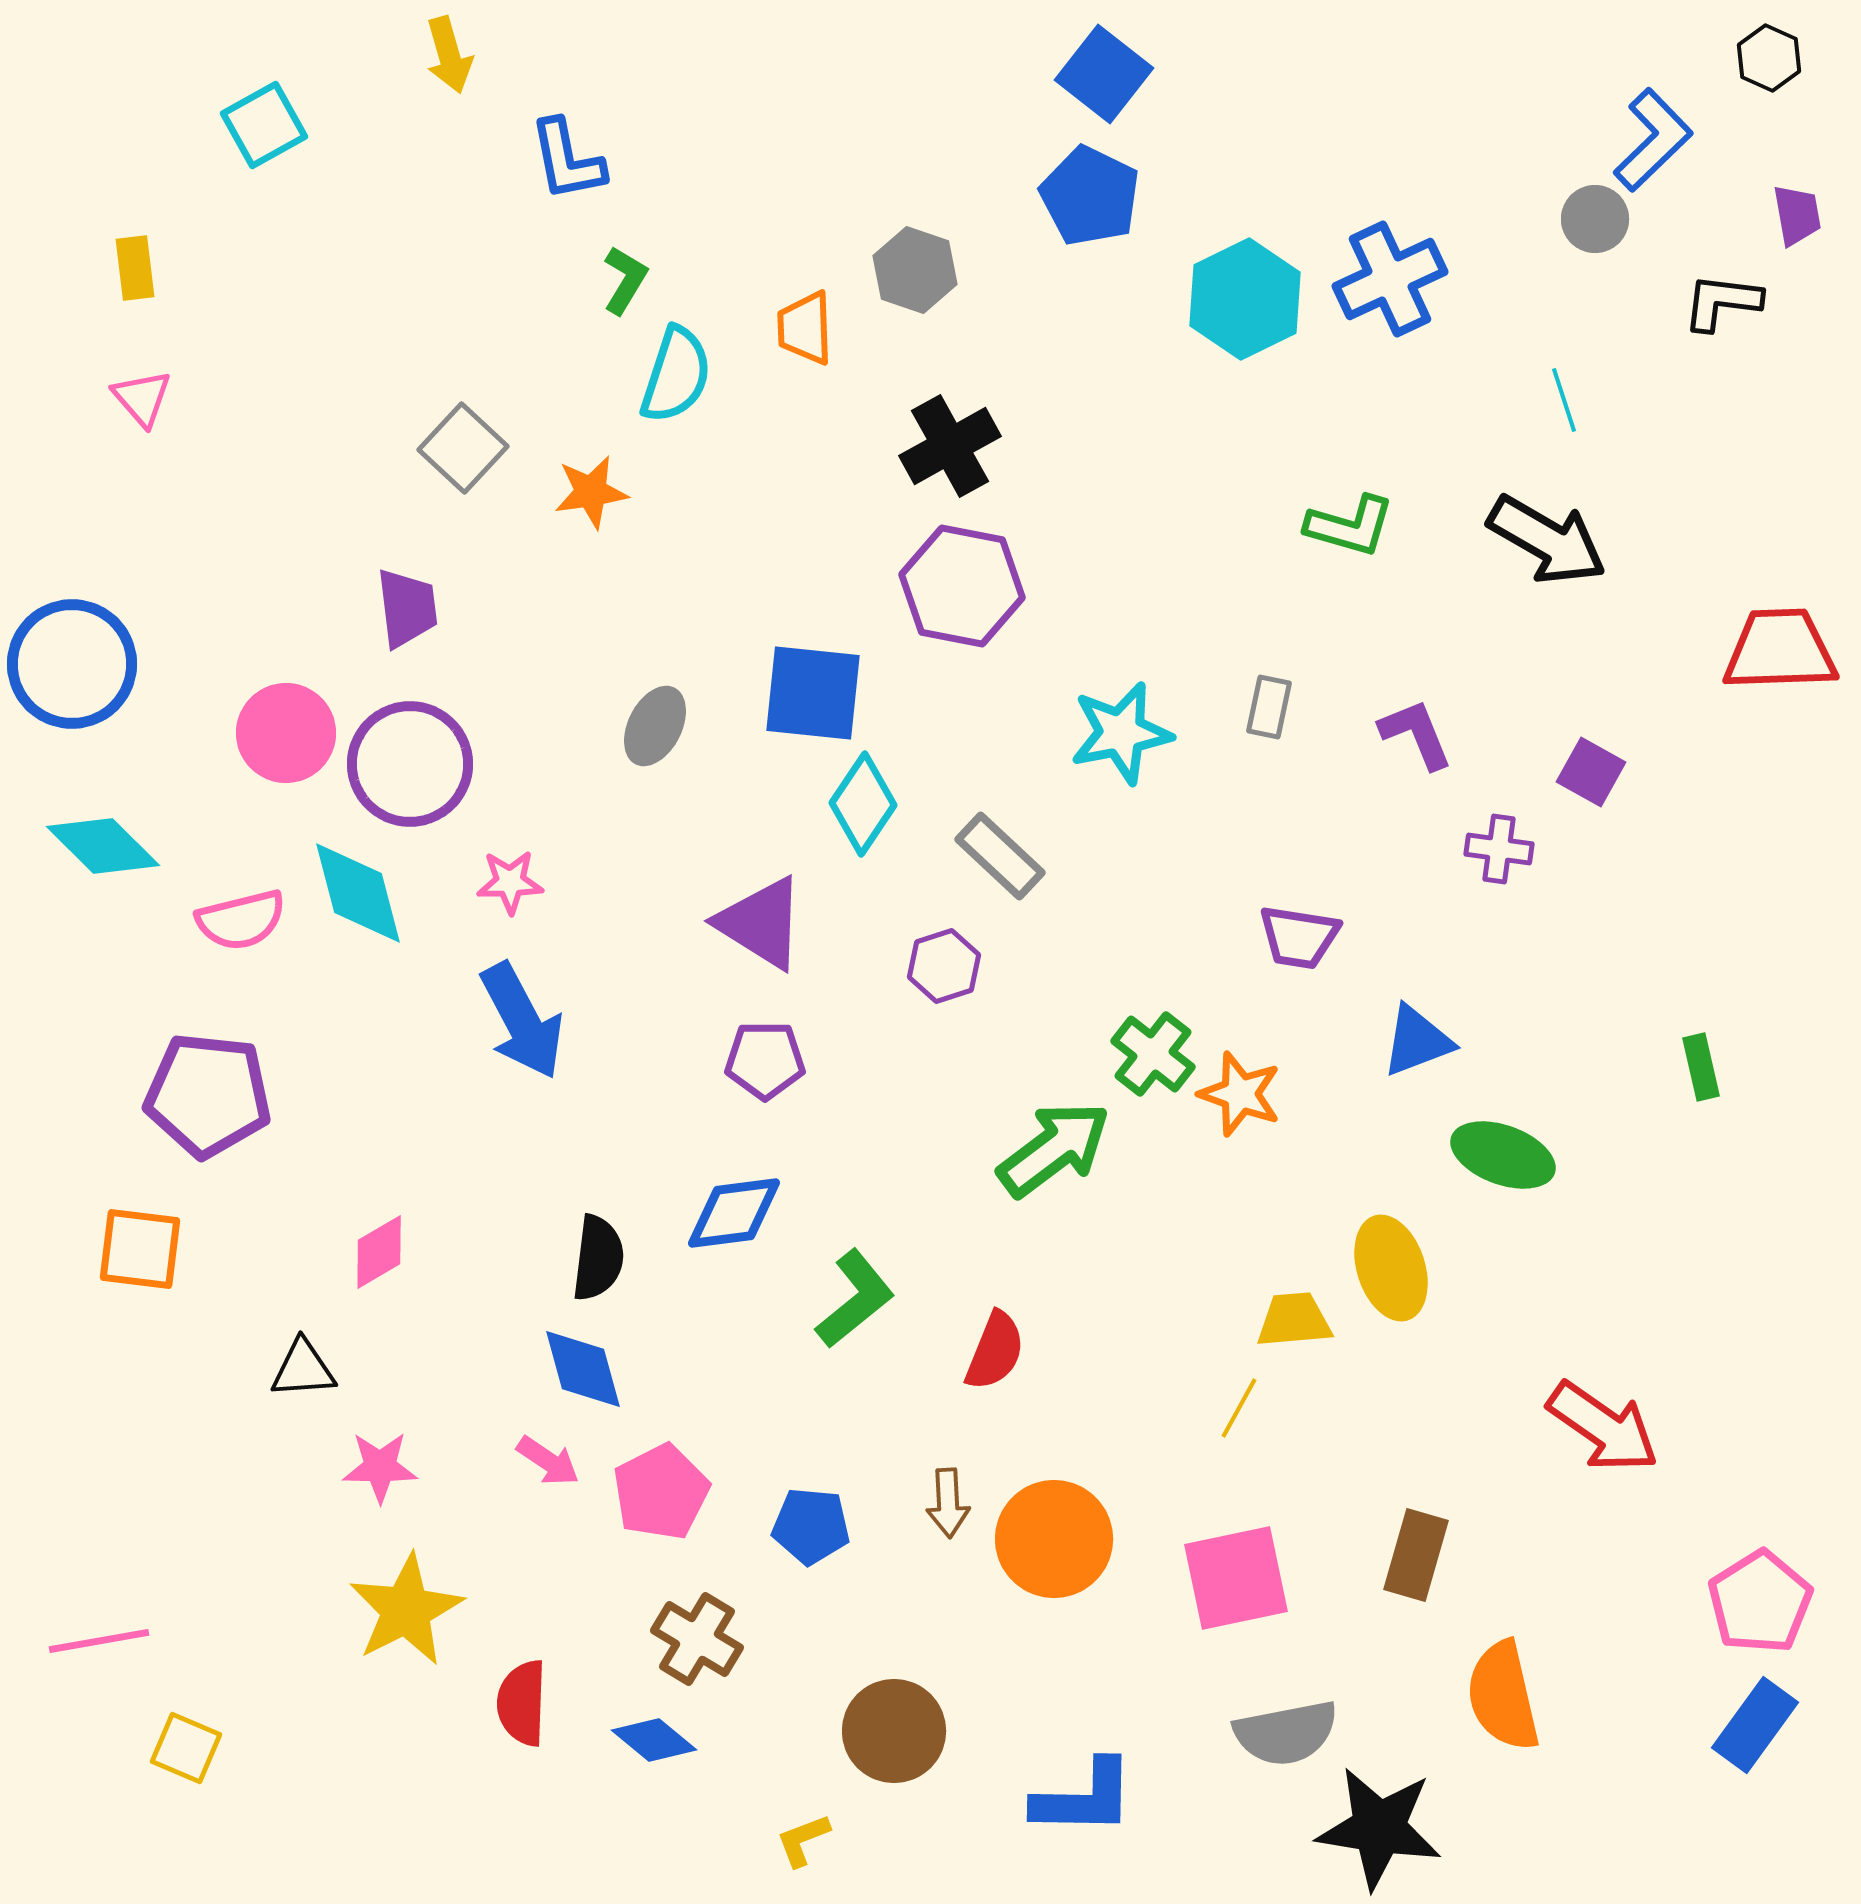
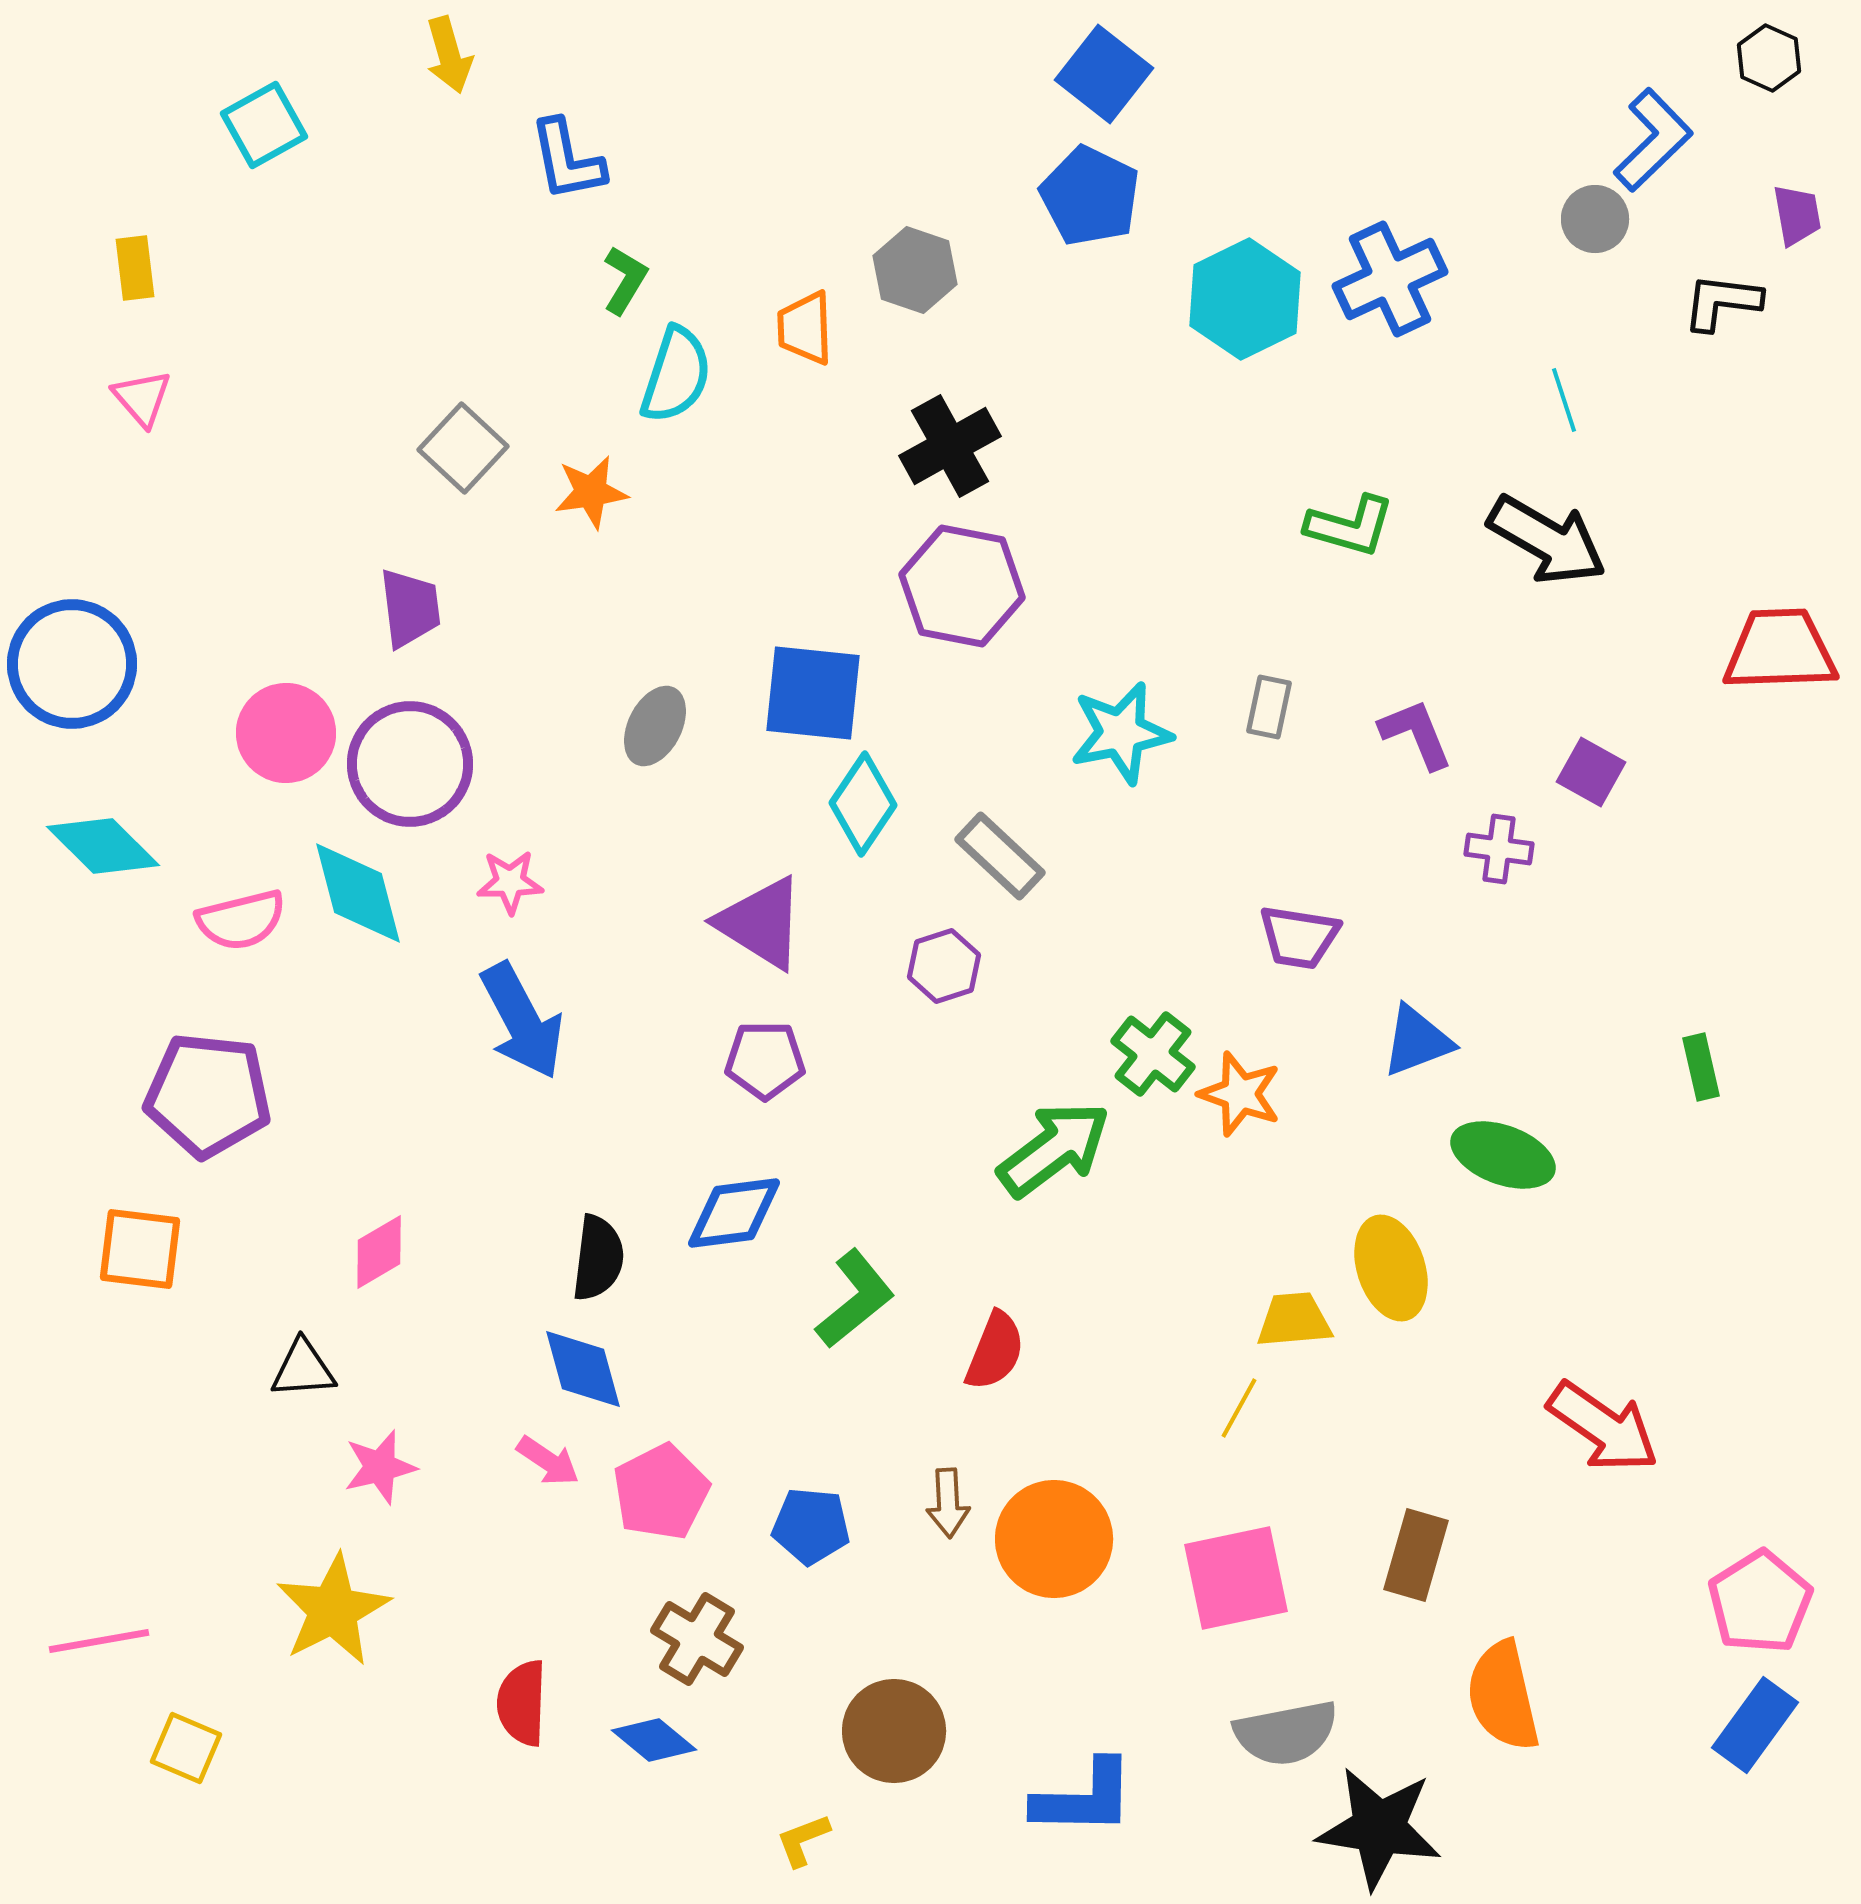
purple trapezoid at (407, 608): moved 3 px right
pink star at (380, 1467): rotated 14 degrees counterclockwise
yellow star at (406, 1610): moved 73 px left
